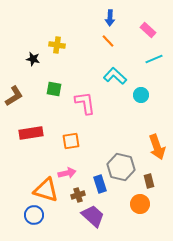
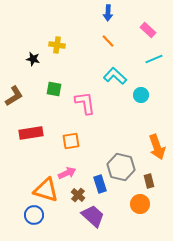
blue arrow: moved 2 px left, 5 px up
pink arrow: rotated 12 degrees counterclockwise
brown cross: rotated 32 degrees counterclockwise
